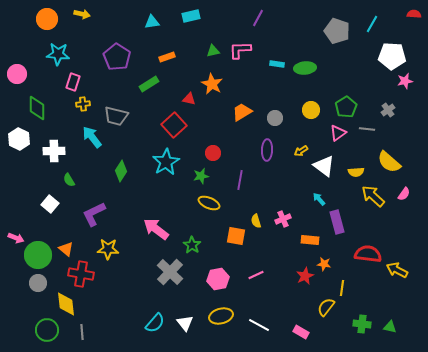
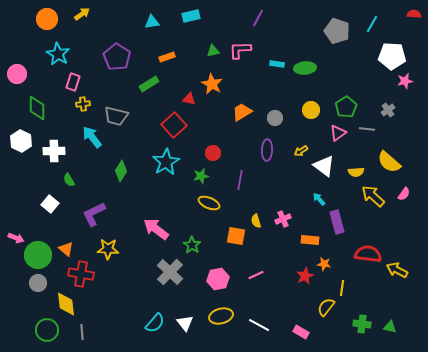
yellow arrow at (82, 14): rotated 49 degrees counterclockwise
cyan star at (58, 54): rotated 25 degrees clockwise
white hexagon at (19, 139): moved 2 px right, 2 px down
